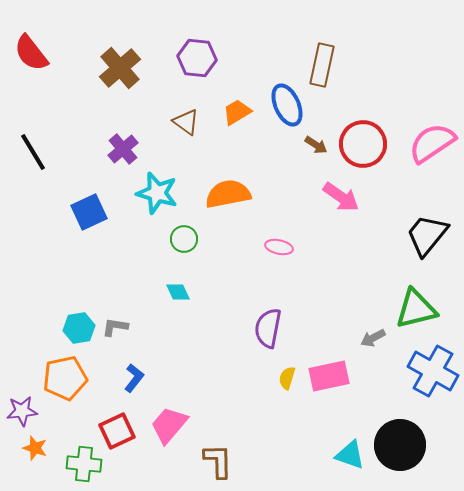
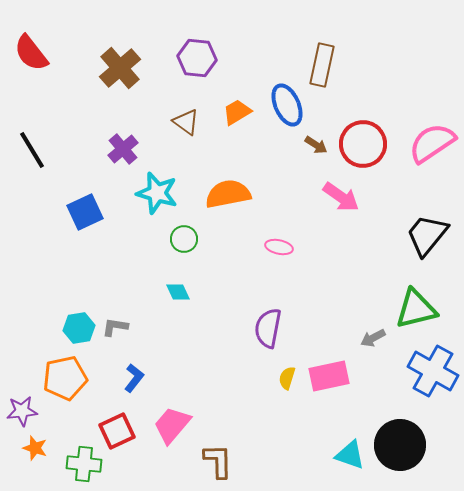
black line: moved 1 px left, 2 px up
blue square: moved 4 px left
pink trapezoid: moved 3 px right
